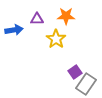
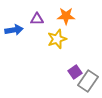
yellow star: moved 1 px right; rotated 18 degrees clockwise
gray rectangle: moved 2 px right, 3 px up
